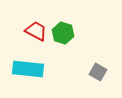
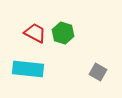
red trapezoid: moved 1 px left, 2 px down
